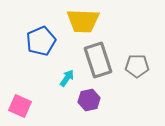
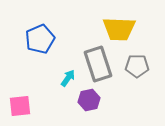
yellow trapezoid: moved 36 px right, 8 px down
blue pentagon: moved 1 px left, 2 px up
gray rectangle: moved 4 px down
cyan arrow: moved 1 px right
pink square: rotated 30 degrees counterclockwise
